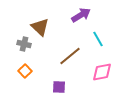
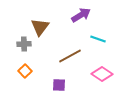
brown triangle: rotated 24 degrees clockwise
cyan line: rotated 42 degrees counterclockwise
gray cross: rotated 16 degrees counterclockwise
brown line: rotated 10 degrees clockwise
pink diamond: moved 2 px down; rotated 45 degrees clockwise
purple square: moved 2 px up
